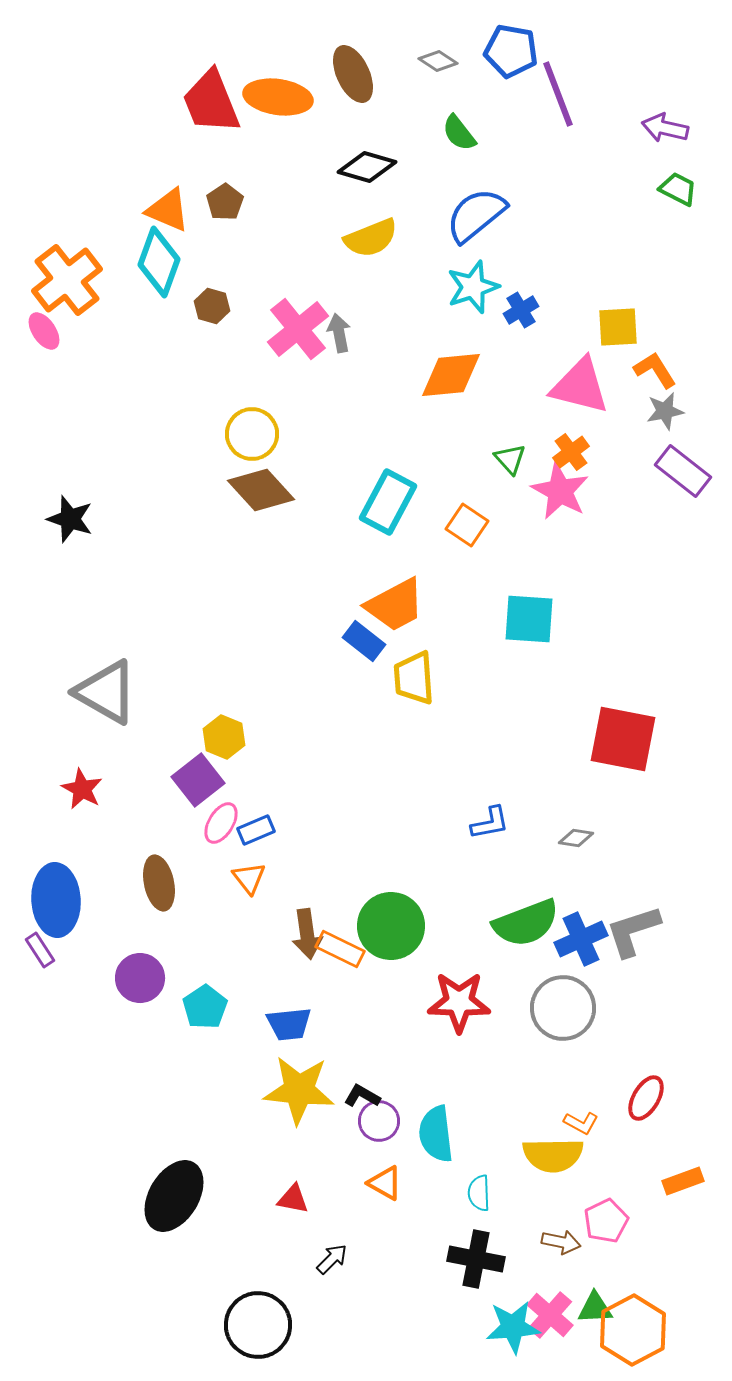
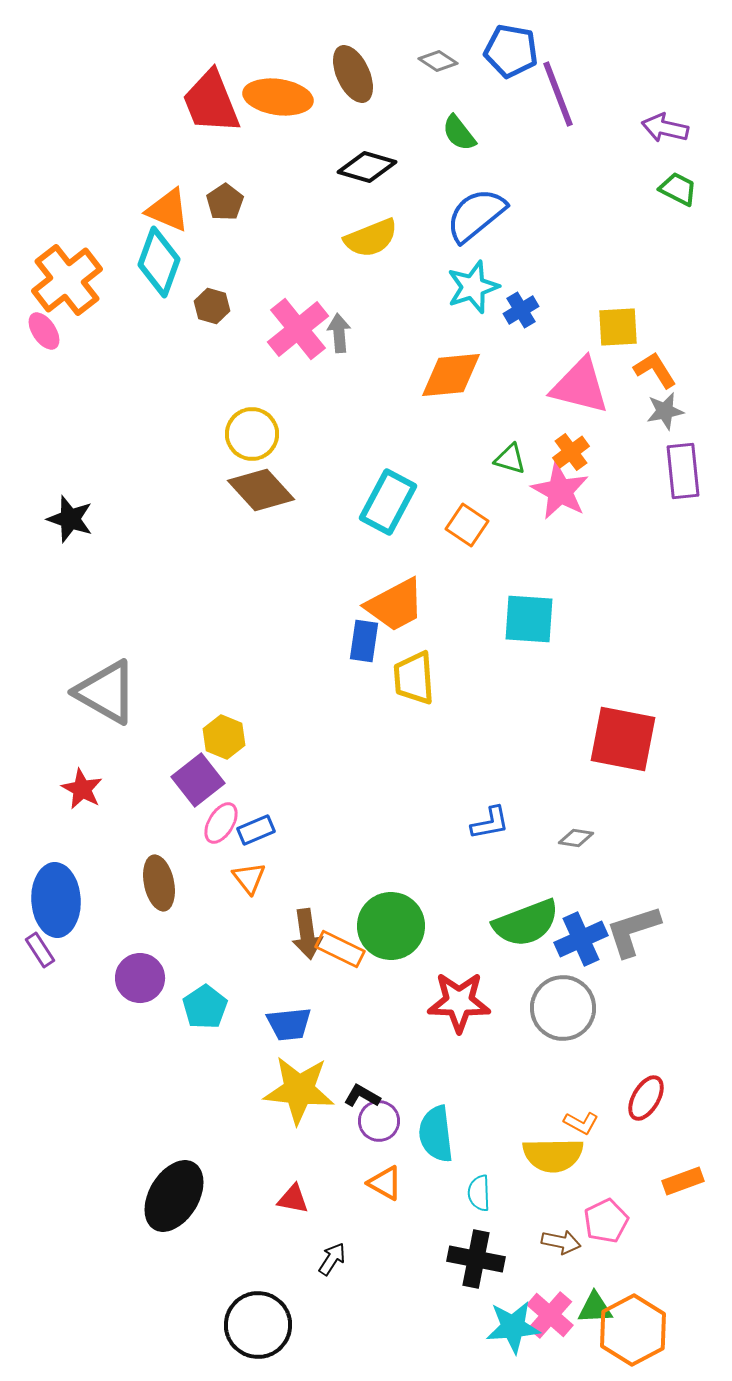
gray arrow at (339, 333): rotated 6 degrees clockwise
green triangle at (510, 459): rotated 32 degrees counterclockwise
purple rectangle at (683, 471): rotated 46 degrees clockwise
blue rectangle at (364, 641): rotated 60 degrees clockwise
black arrow at (332, 1259): rotated 12 degrees counterclockwise
